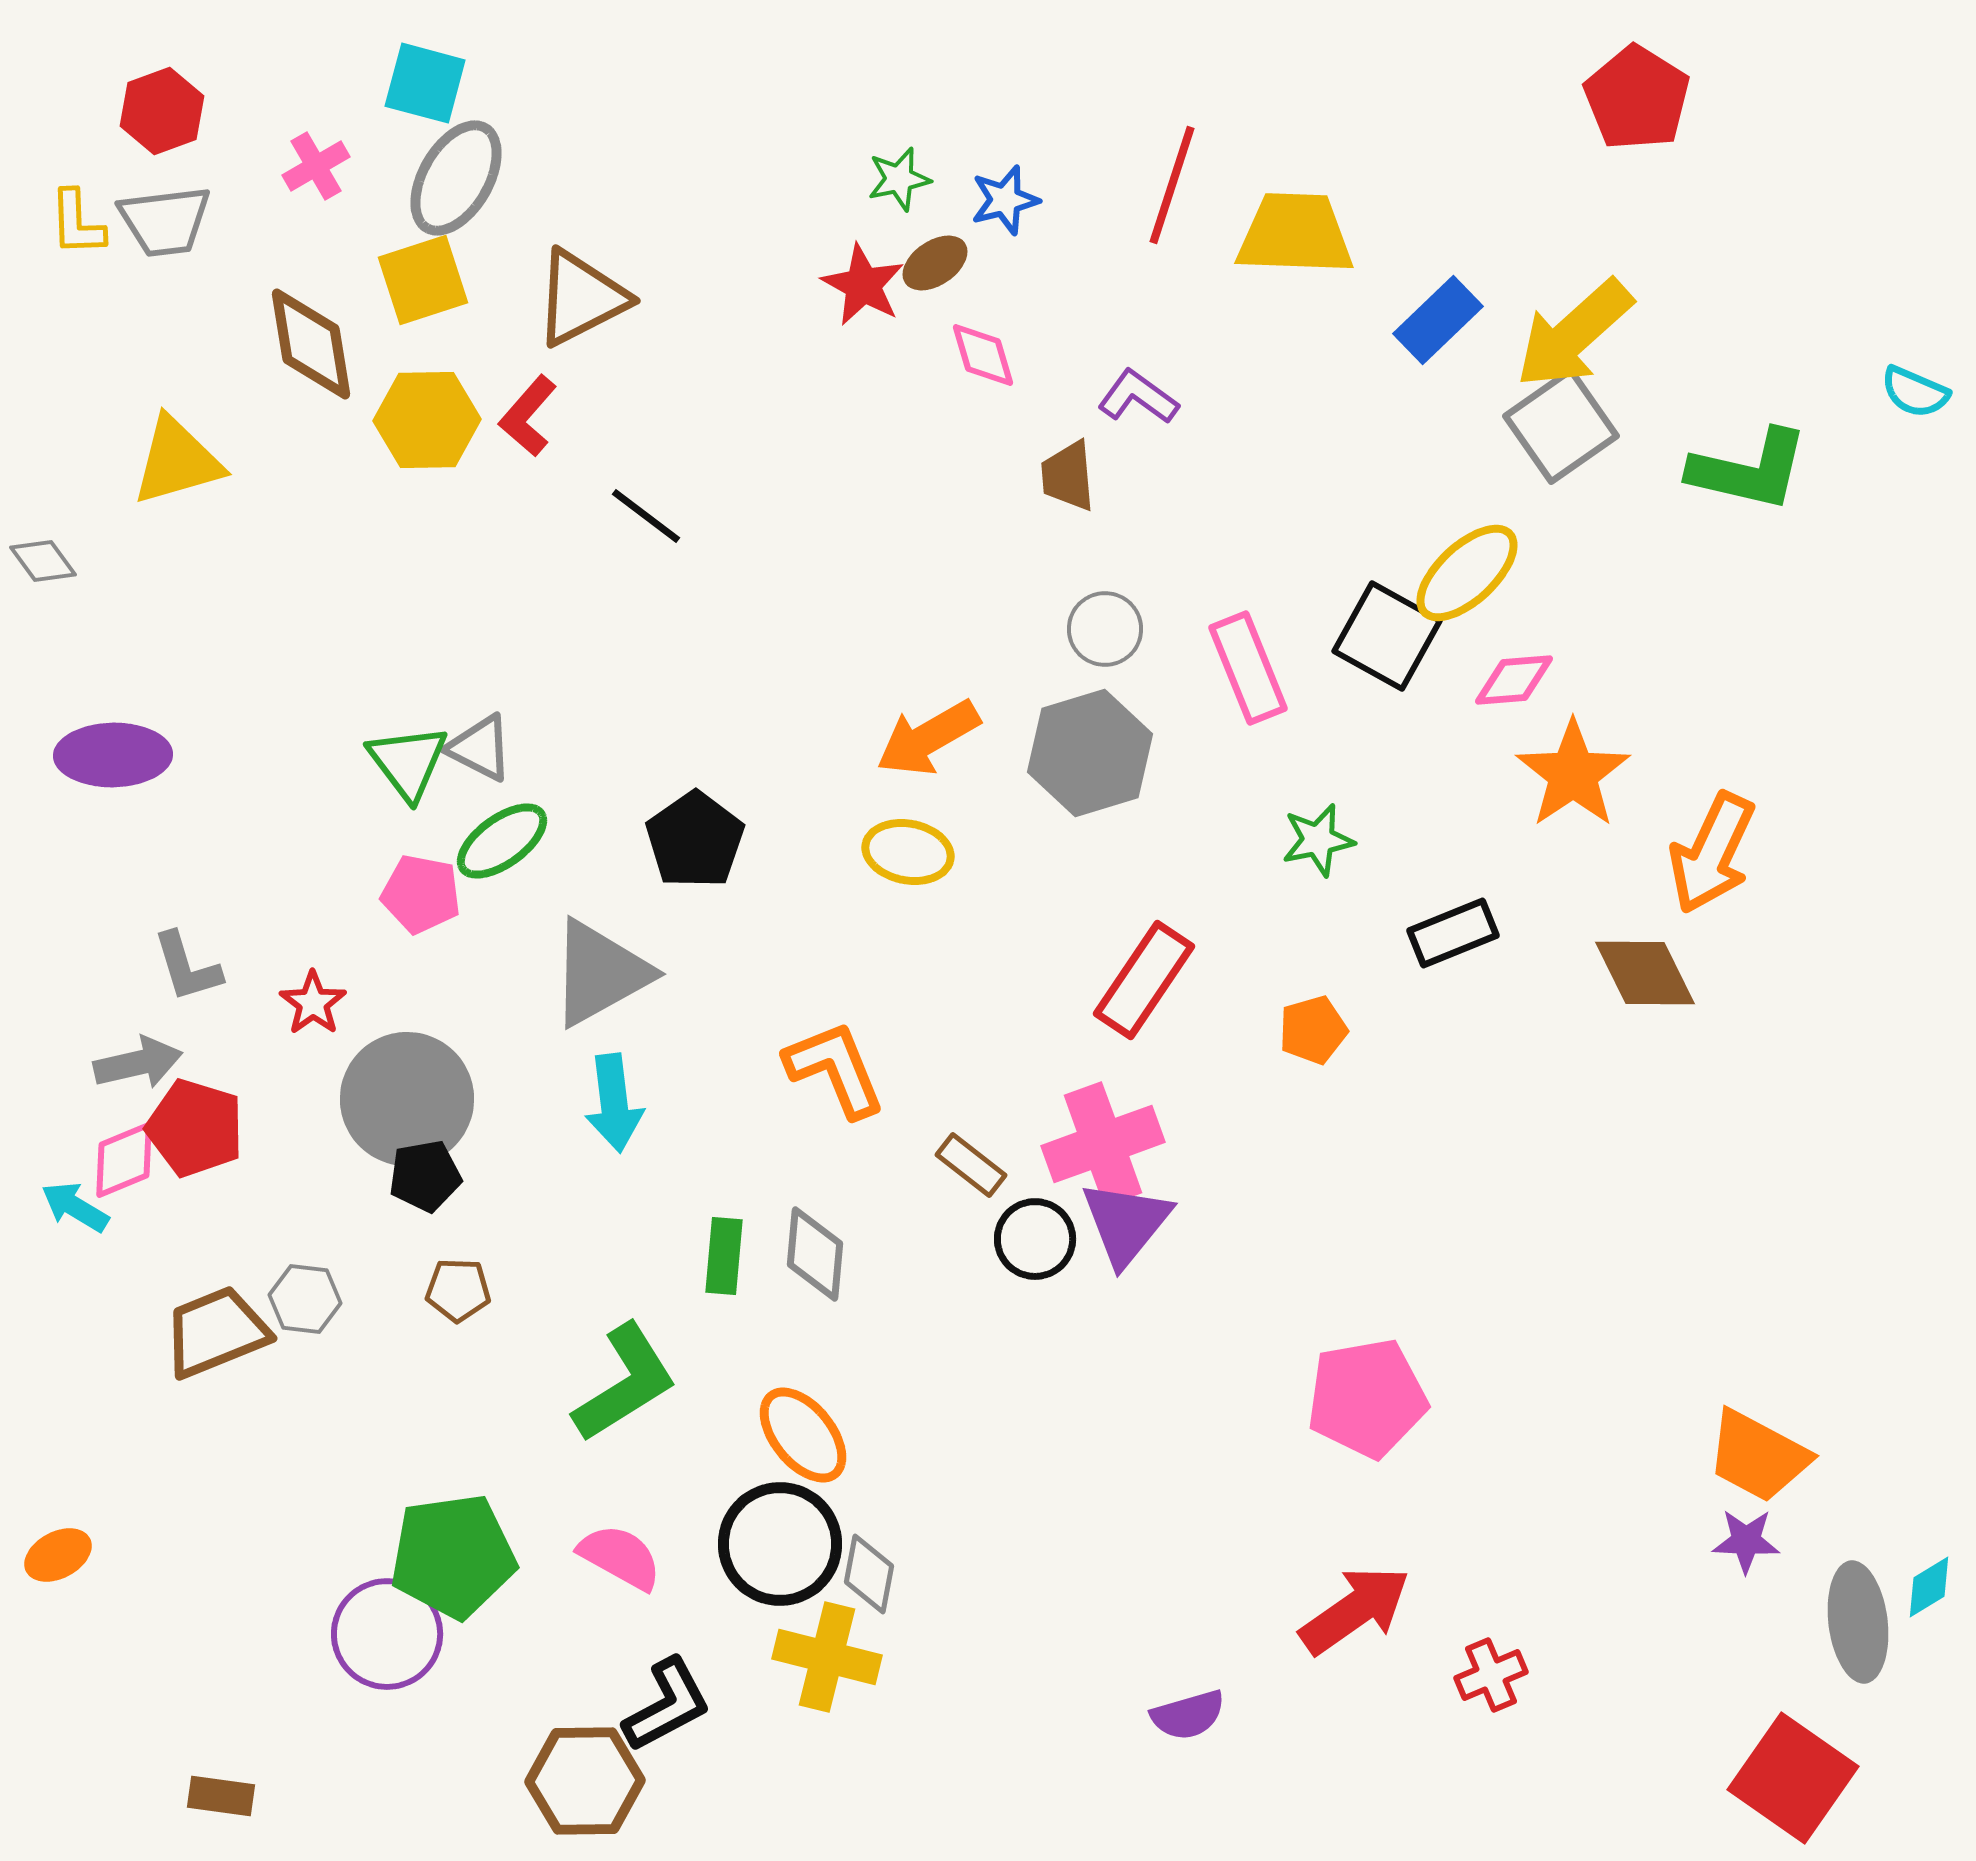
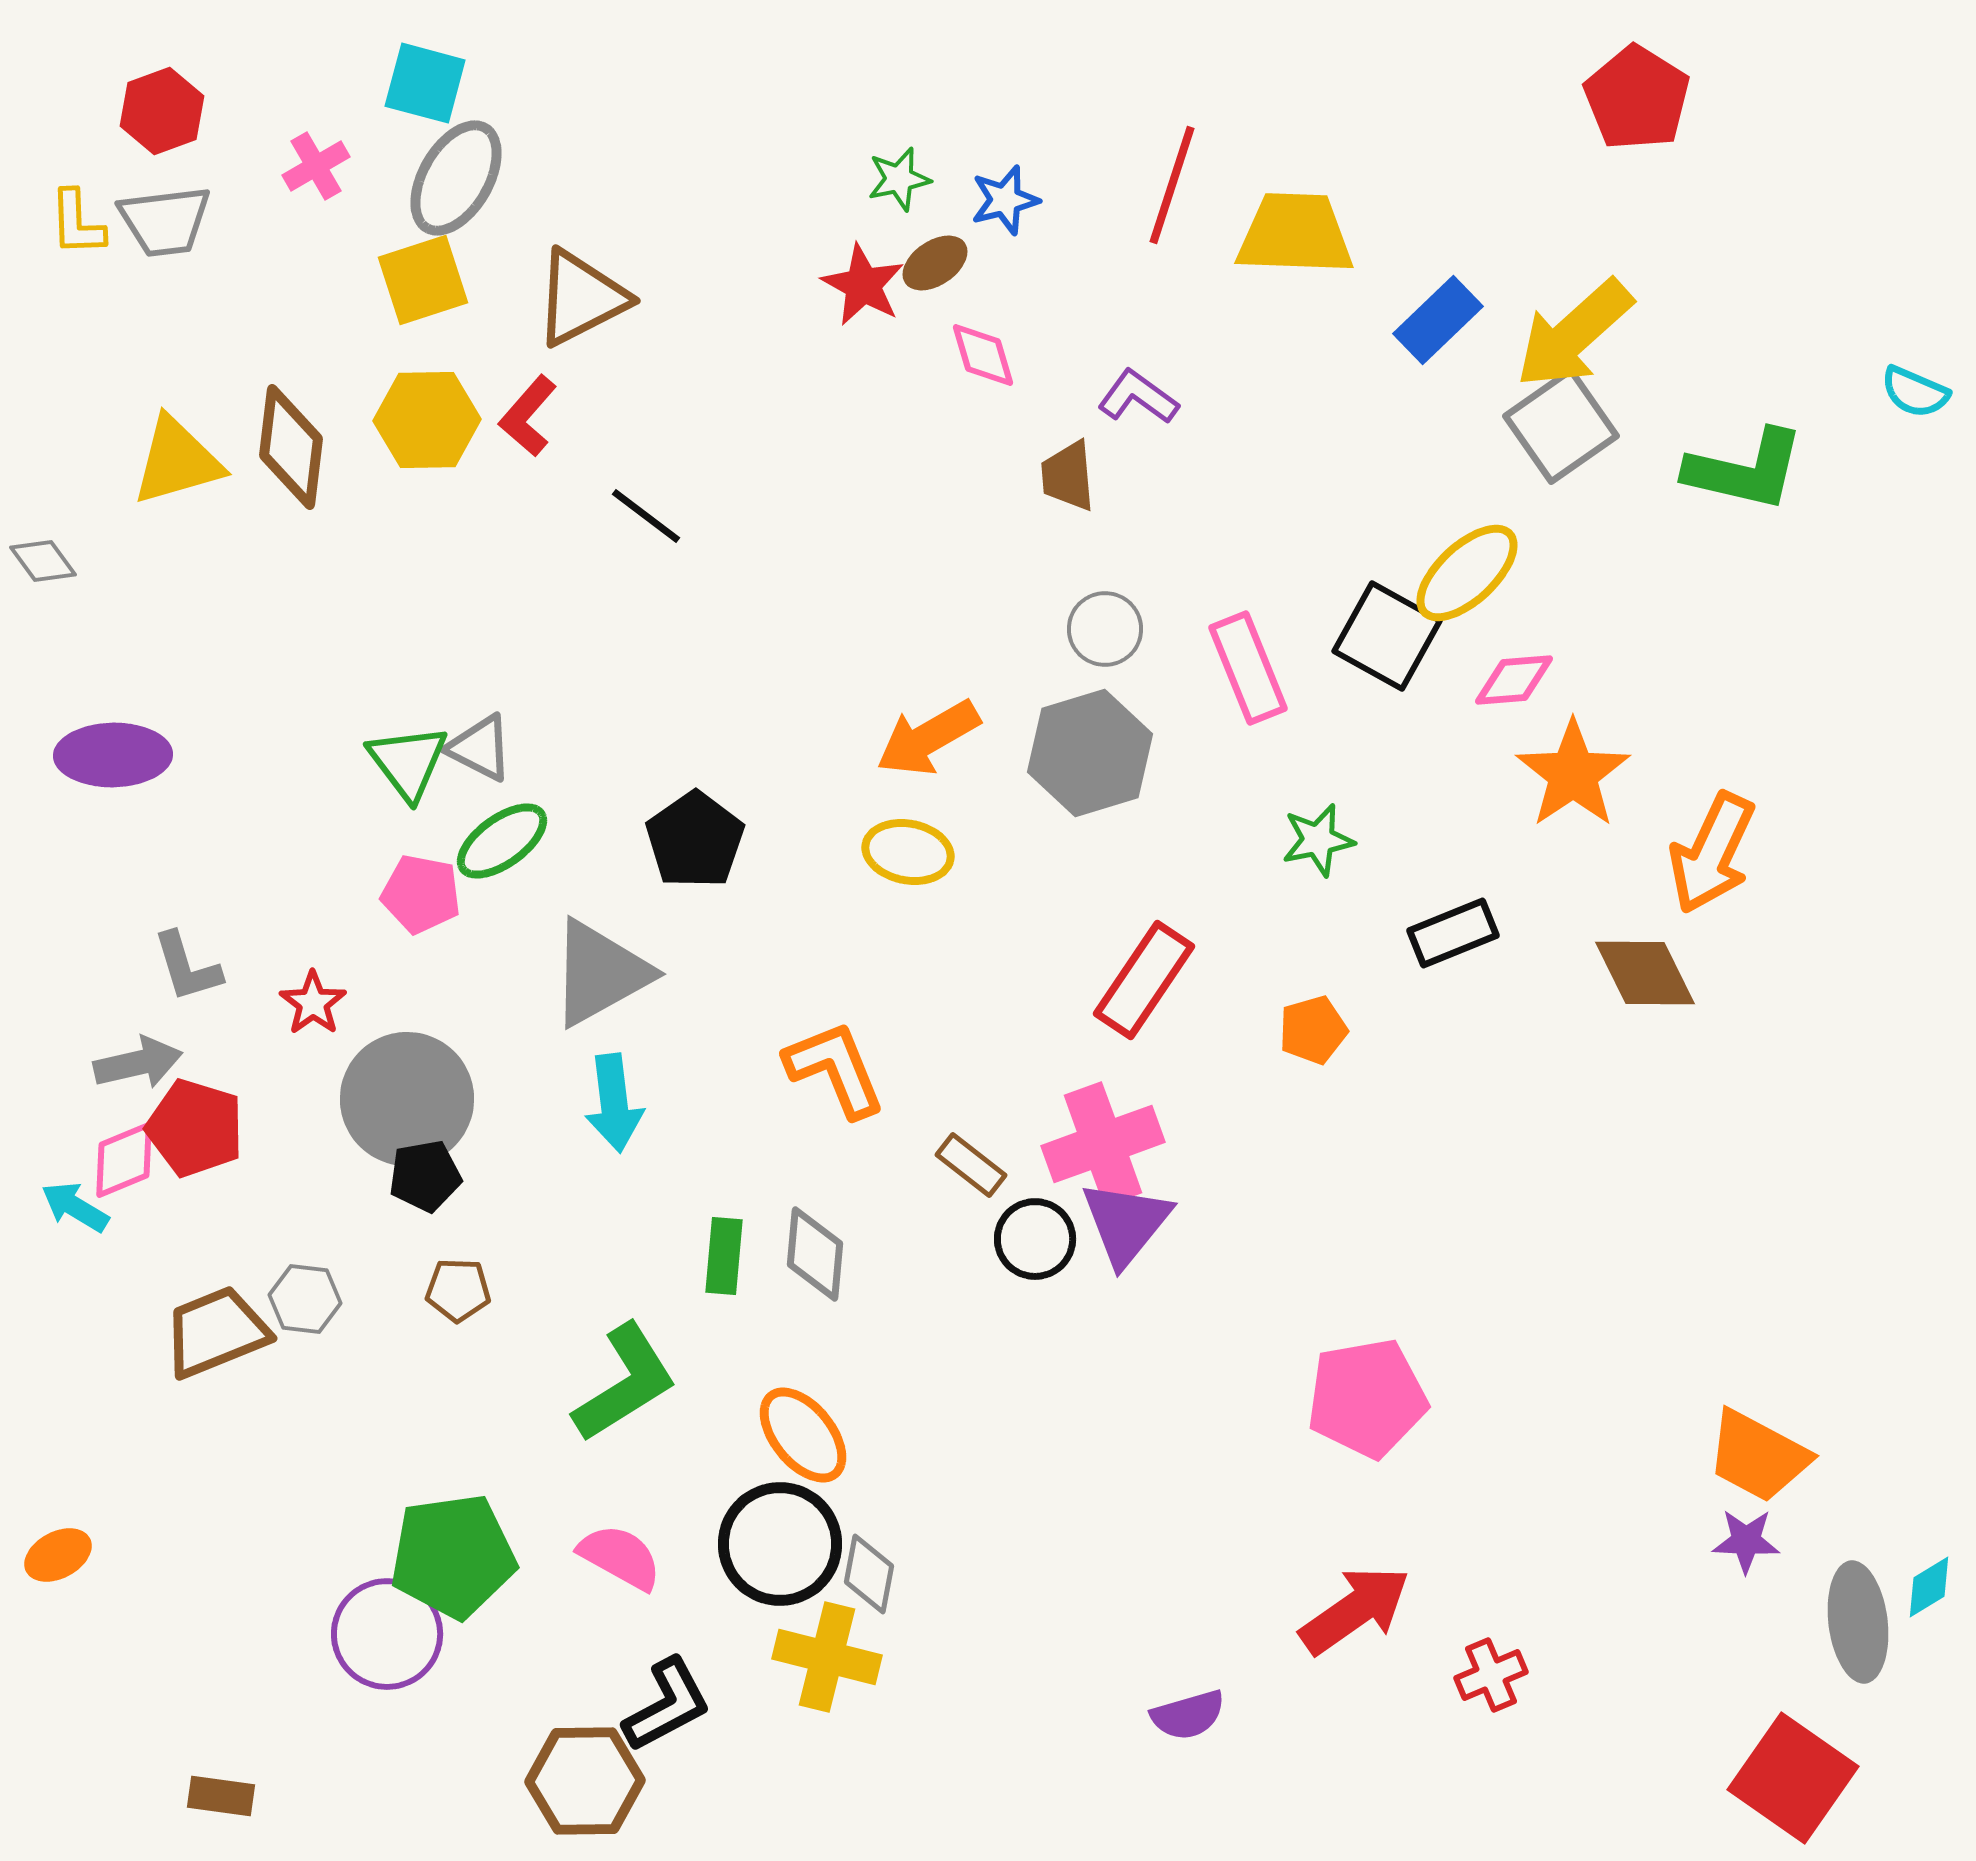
brown diamond at (311, 344): moved 20 px left, 103 px down; rotated 16 degrees clockwise
green L-shape at (1749, 470): moved 4 px left
